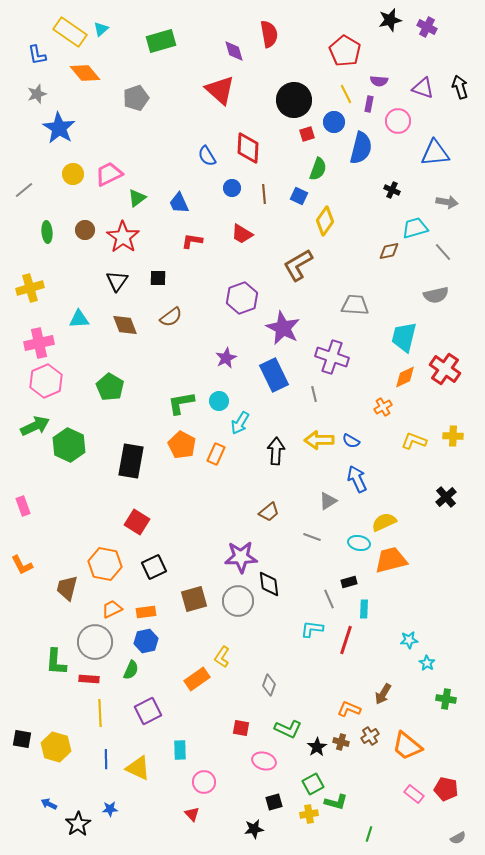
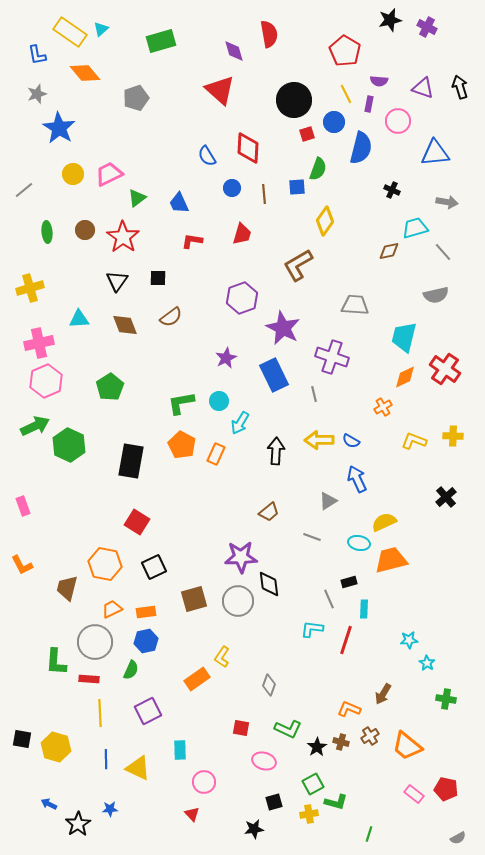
blue square at (299, 196): moved 2 px left, 9 px up; rotated 30 degrees counterclockwise
red trapezoid at (242, 234): rotated 105 degrees counterclockwise
green pentagon at (110, 387): rotated 8 degrees clockwise
